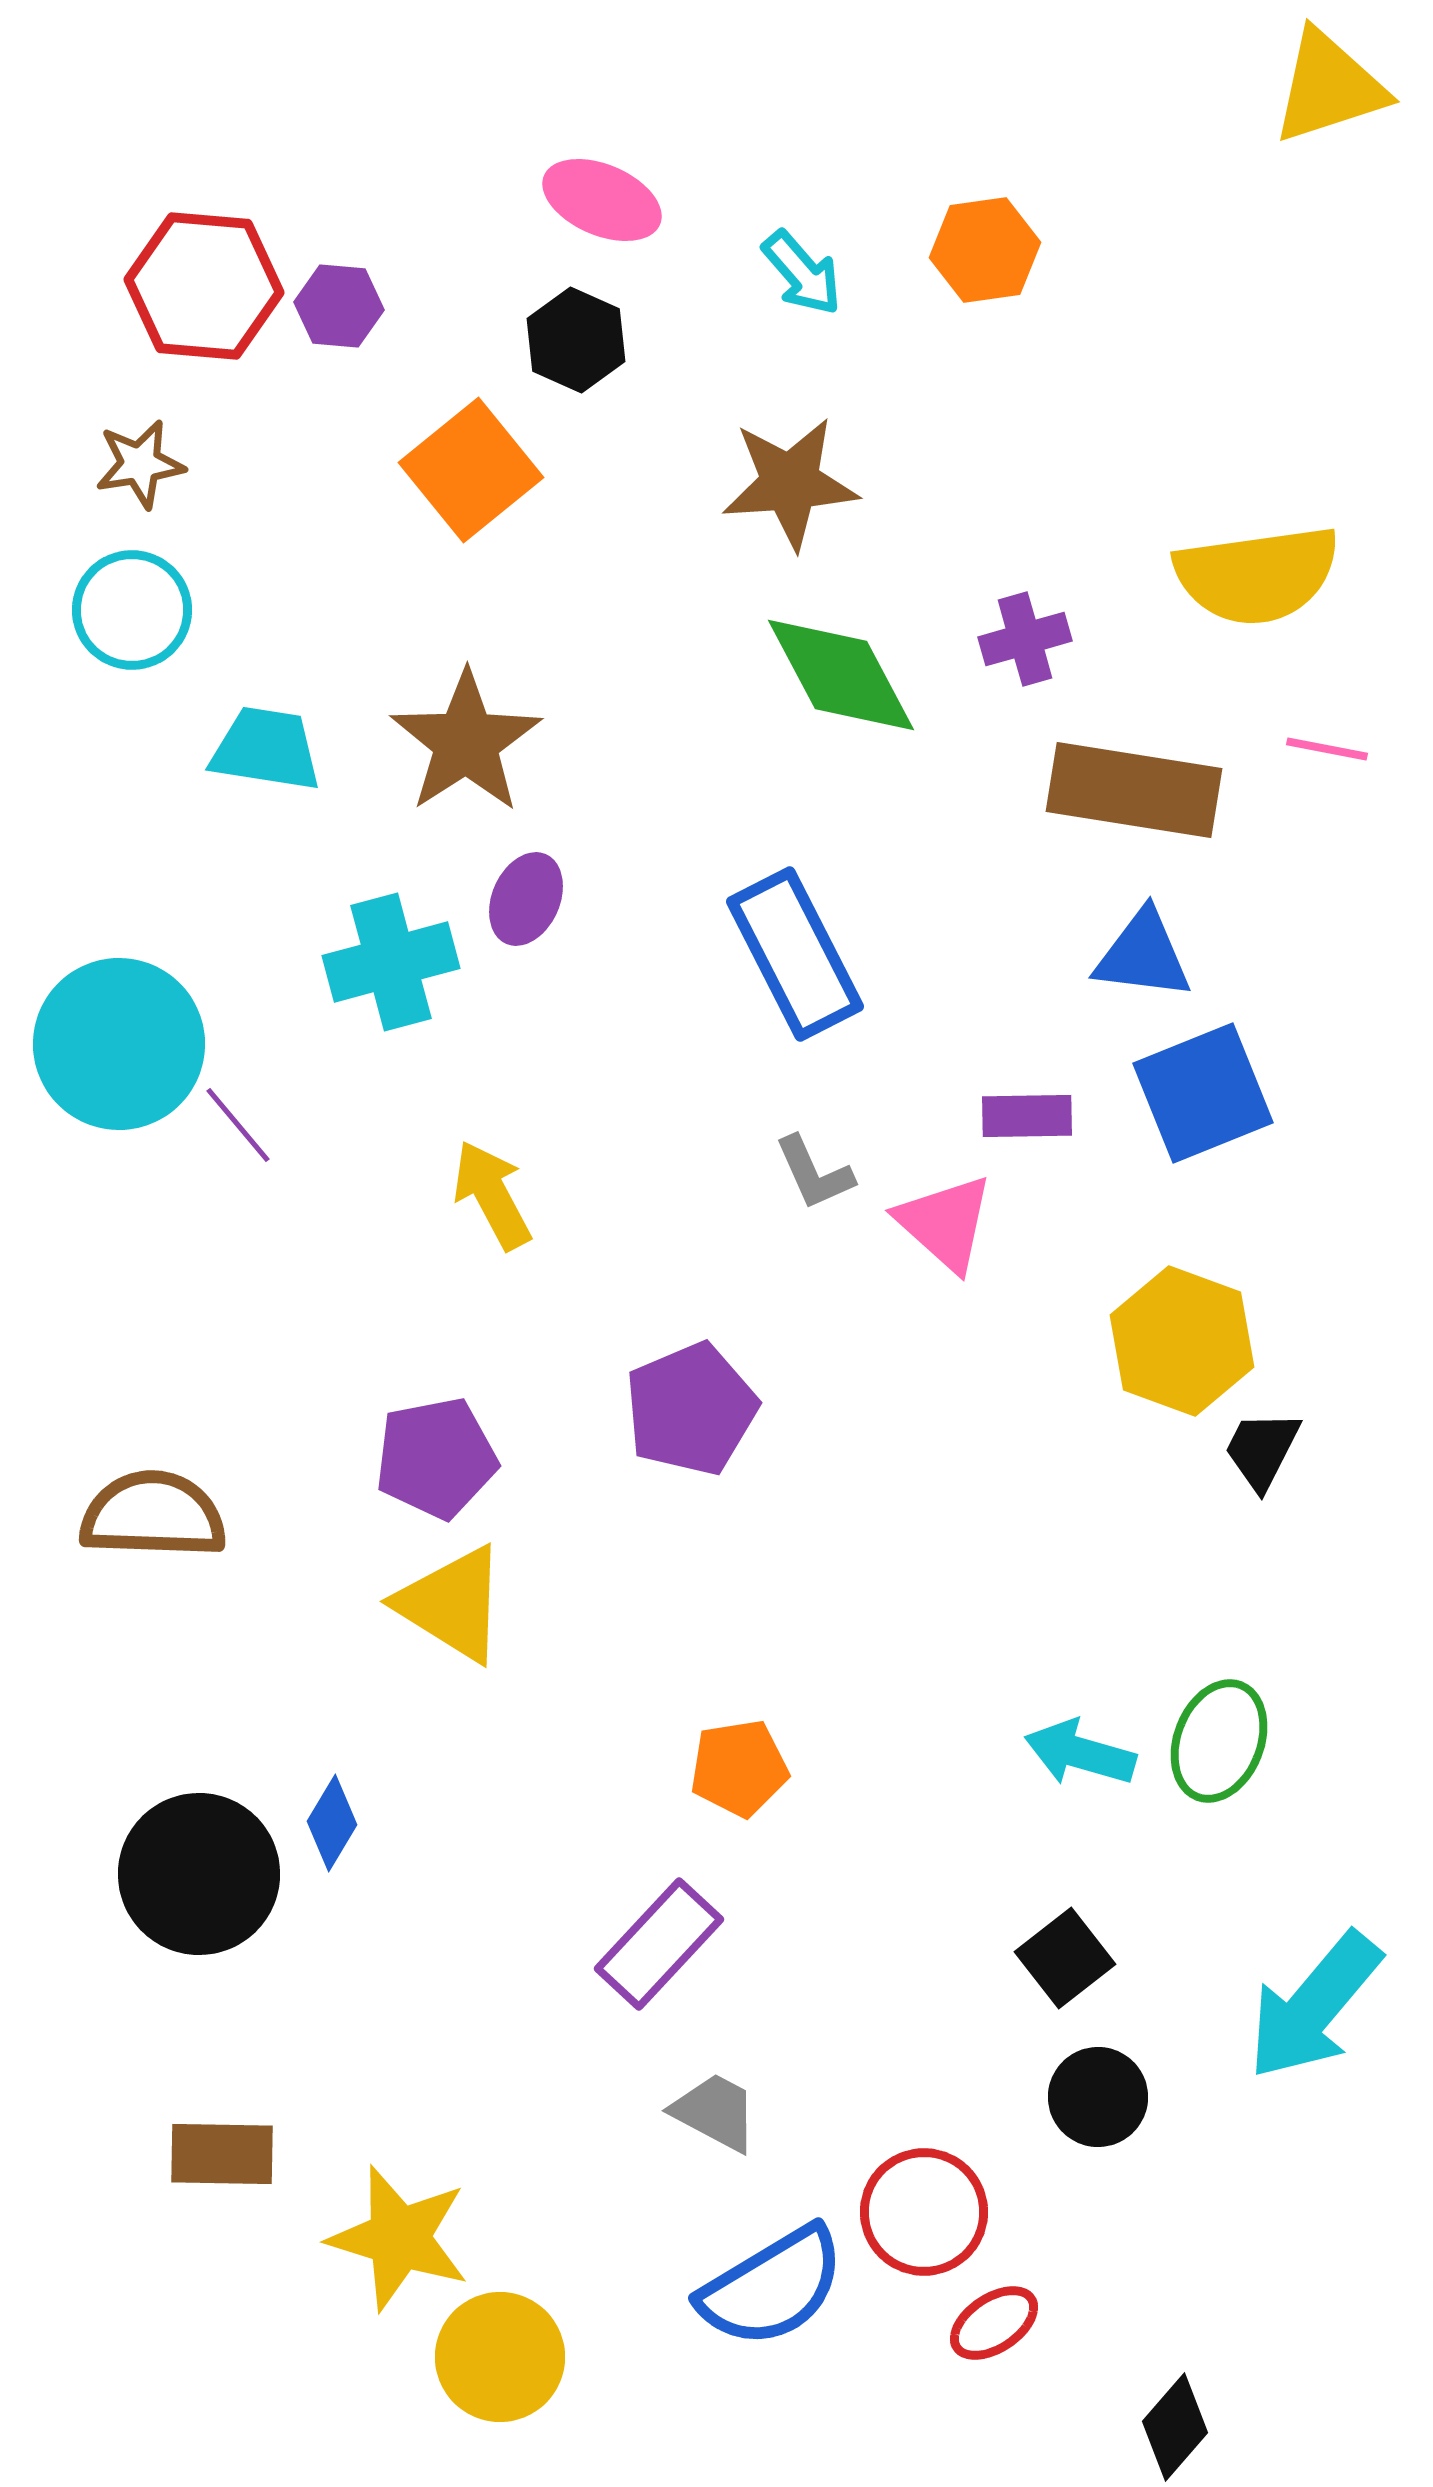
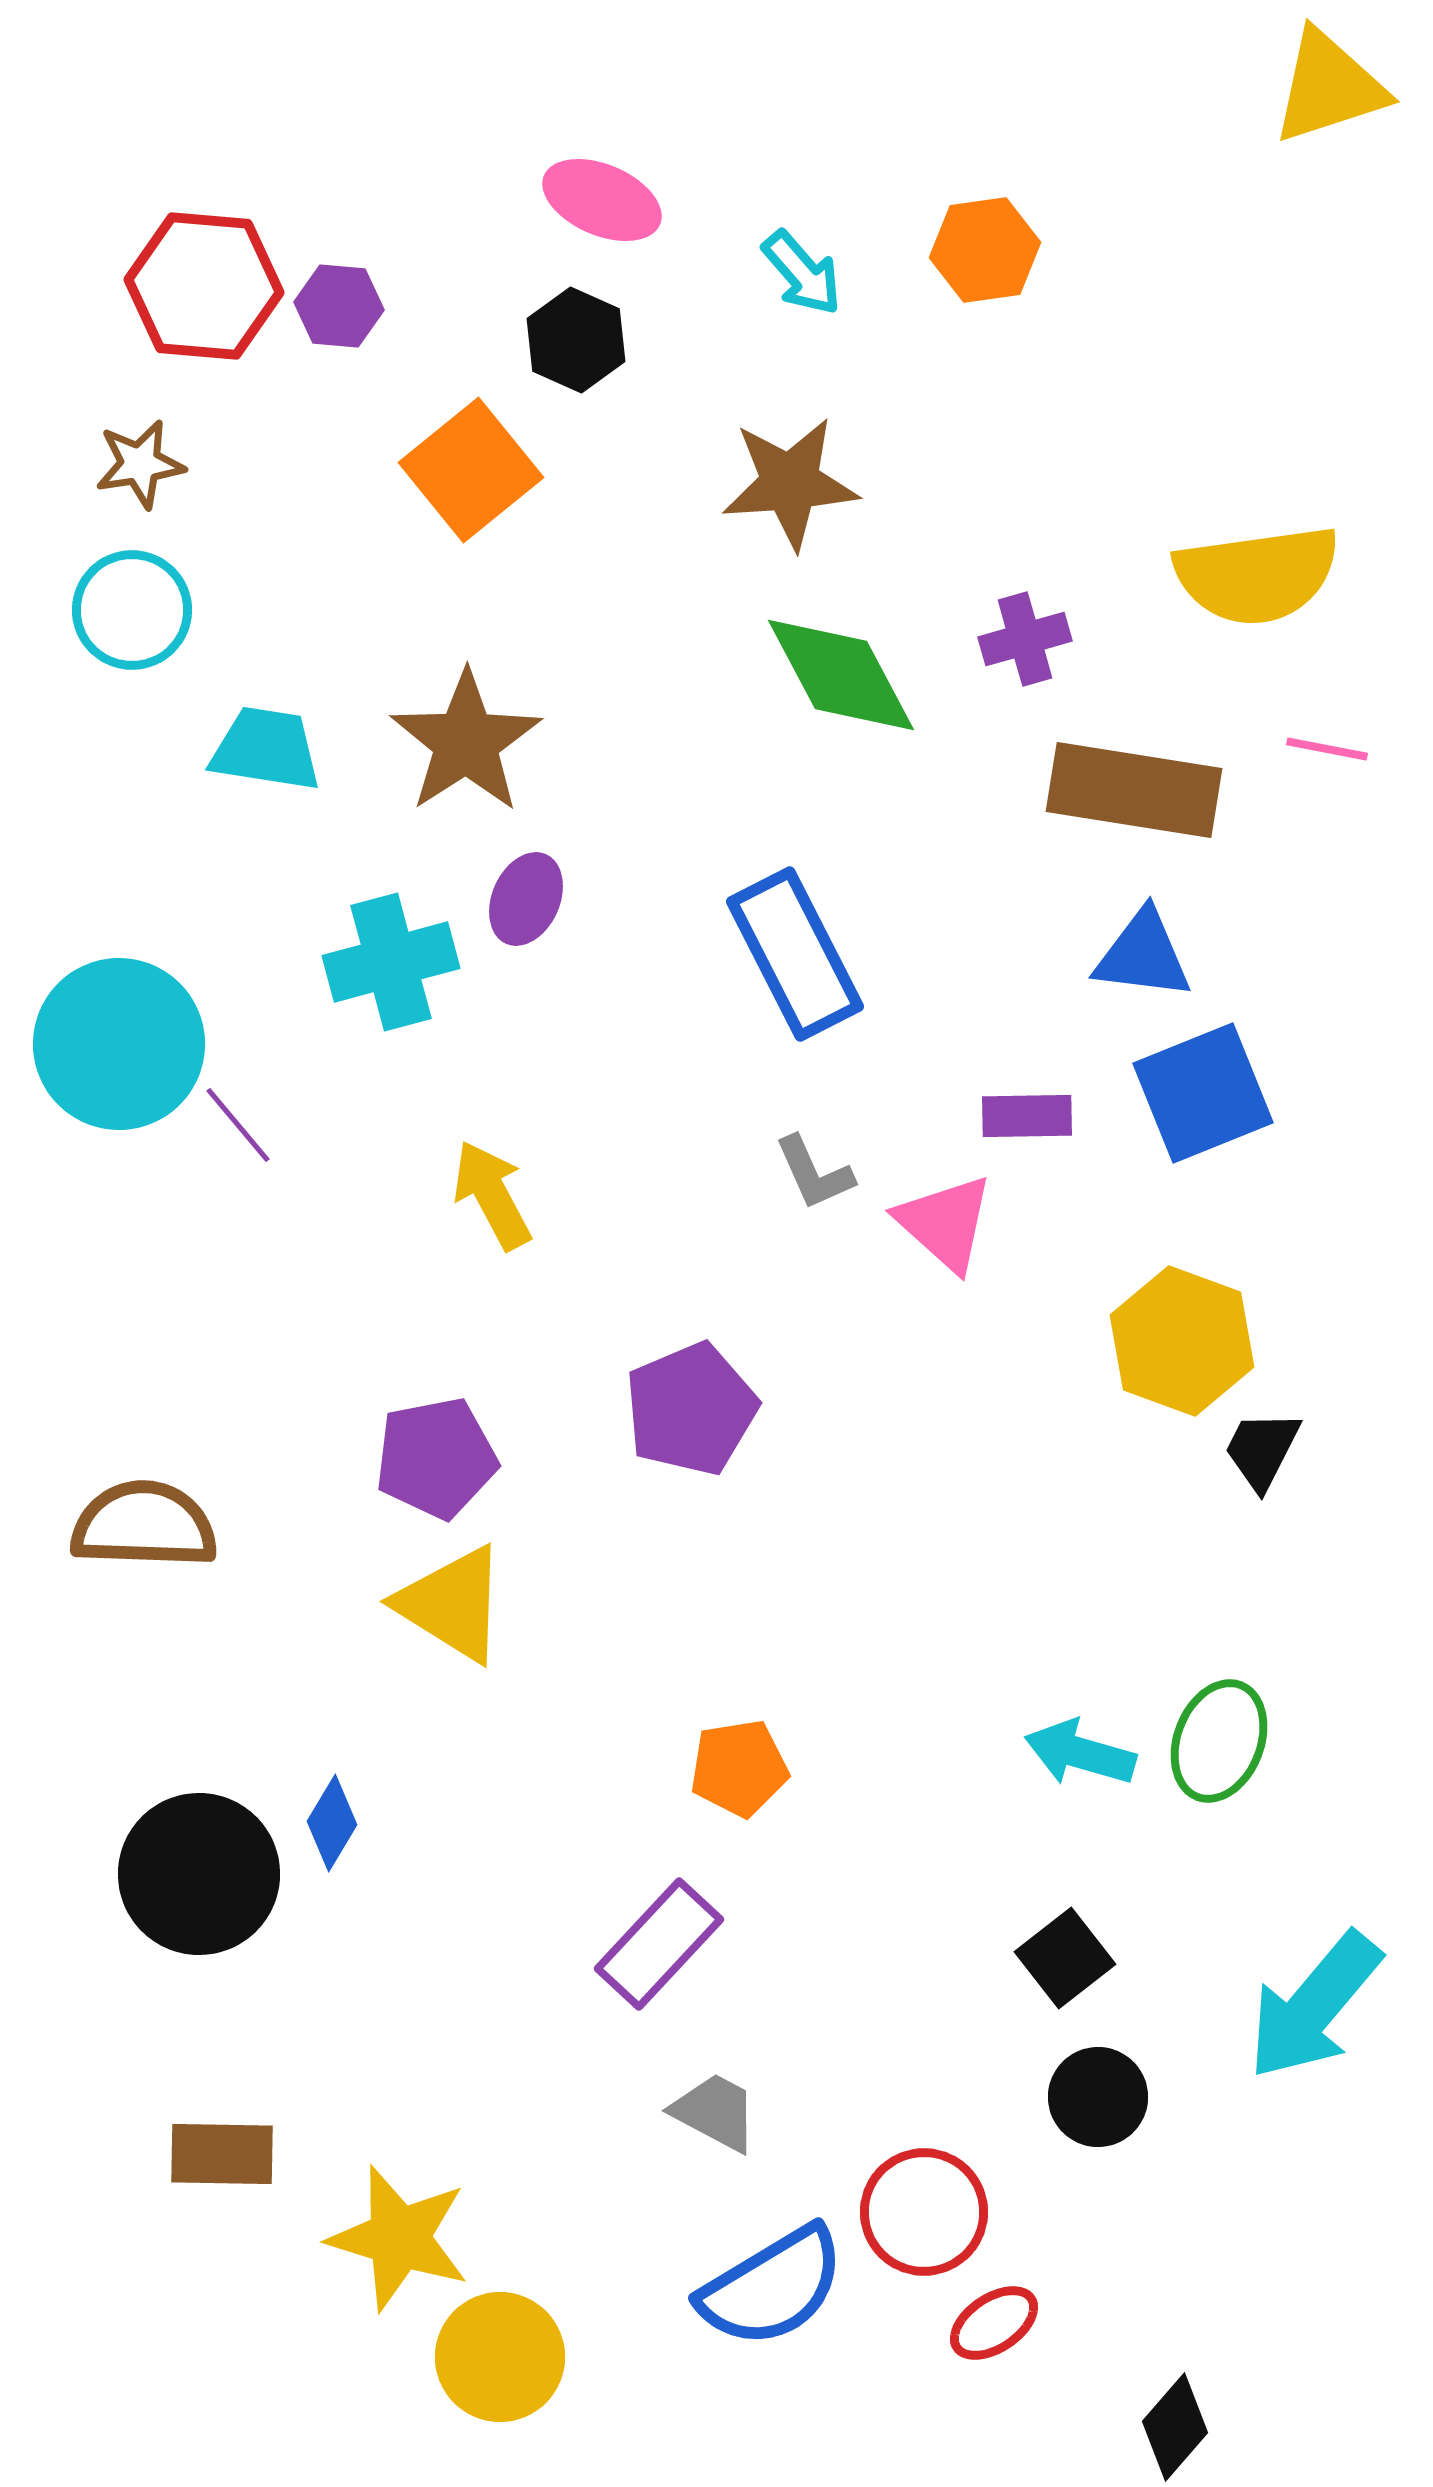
brown semicircle at (153, 1515): moved 9 px left, 10 px down
